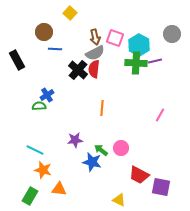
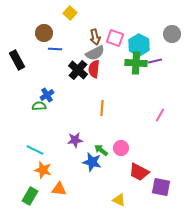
brown circle: moved 1 px down
red trapezoid: moved 3 px up
